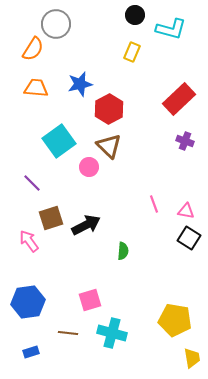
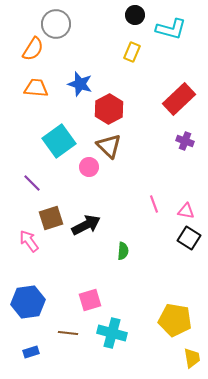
blue star: rotated 30 degrees clockwise
